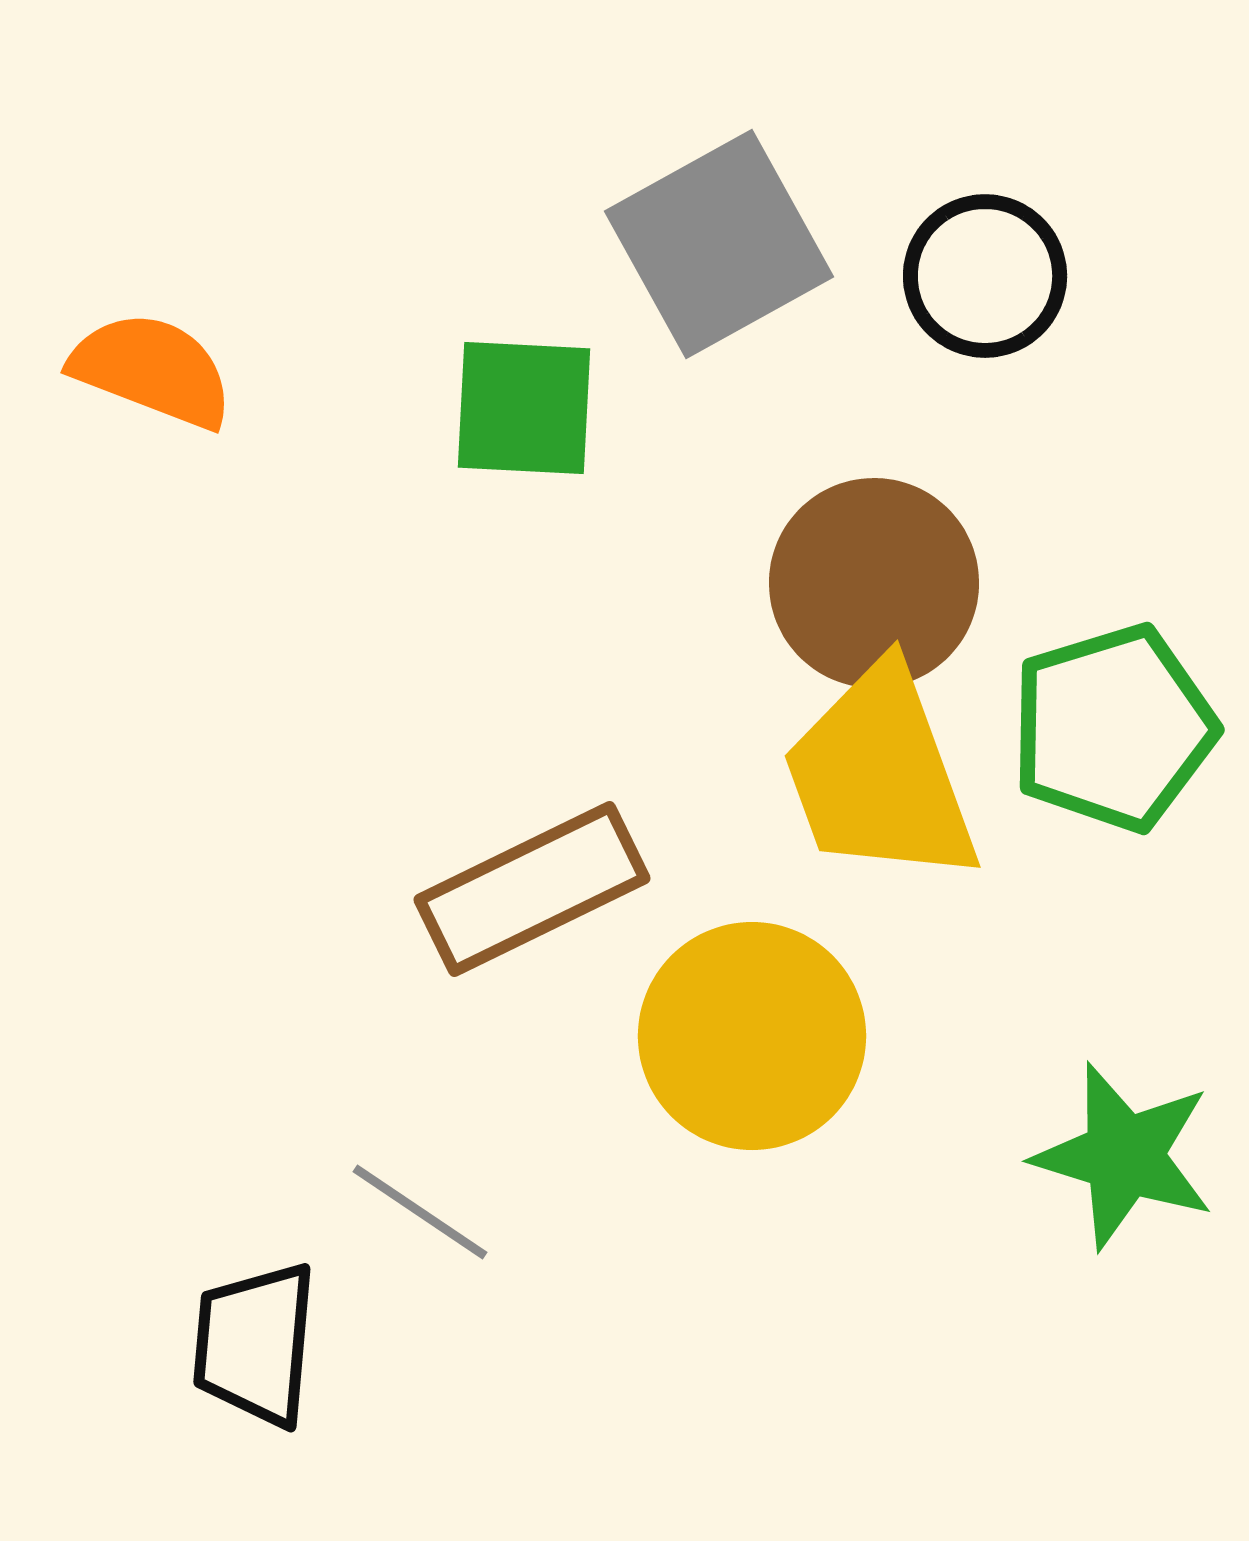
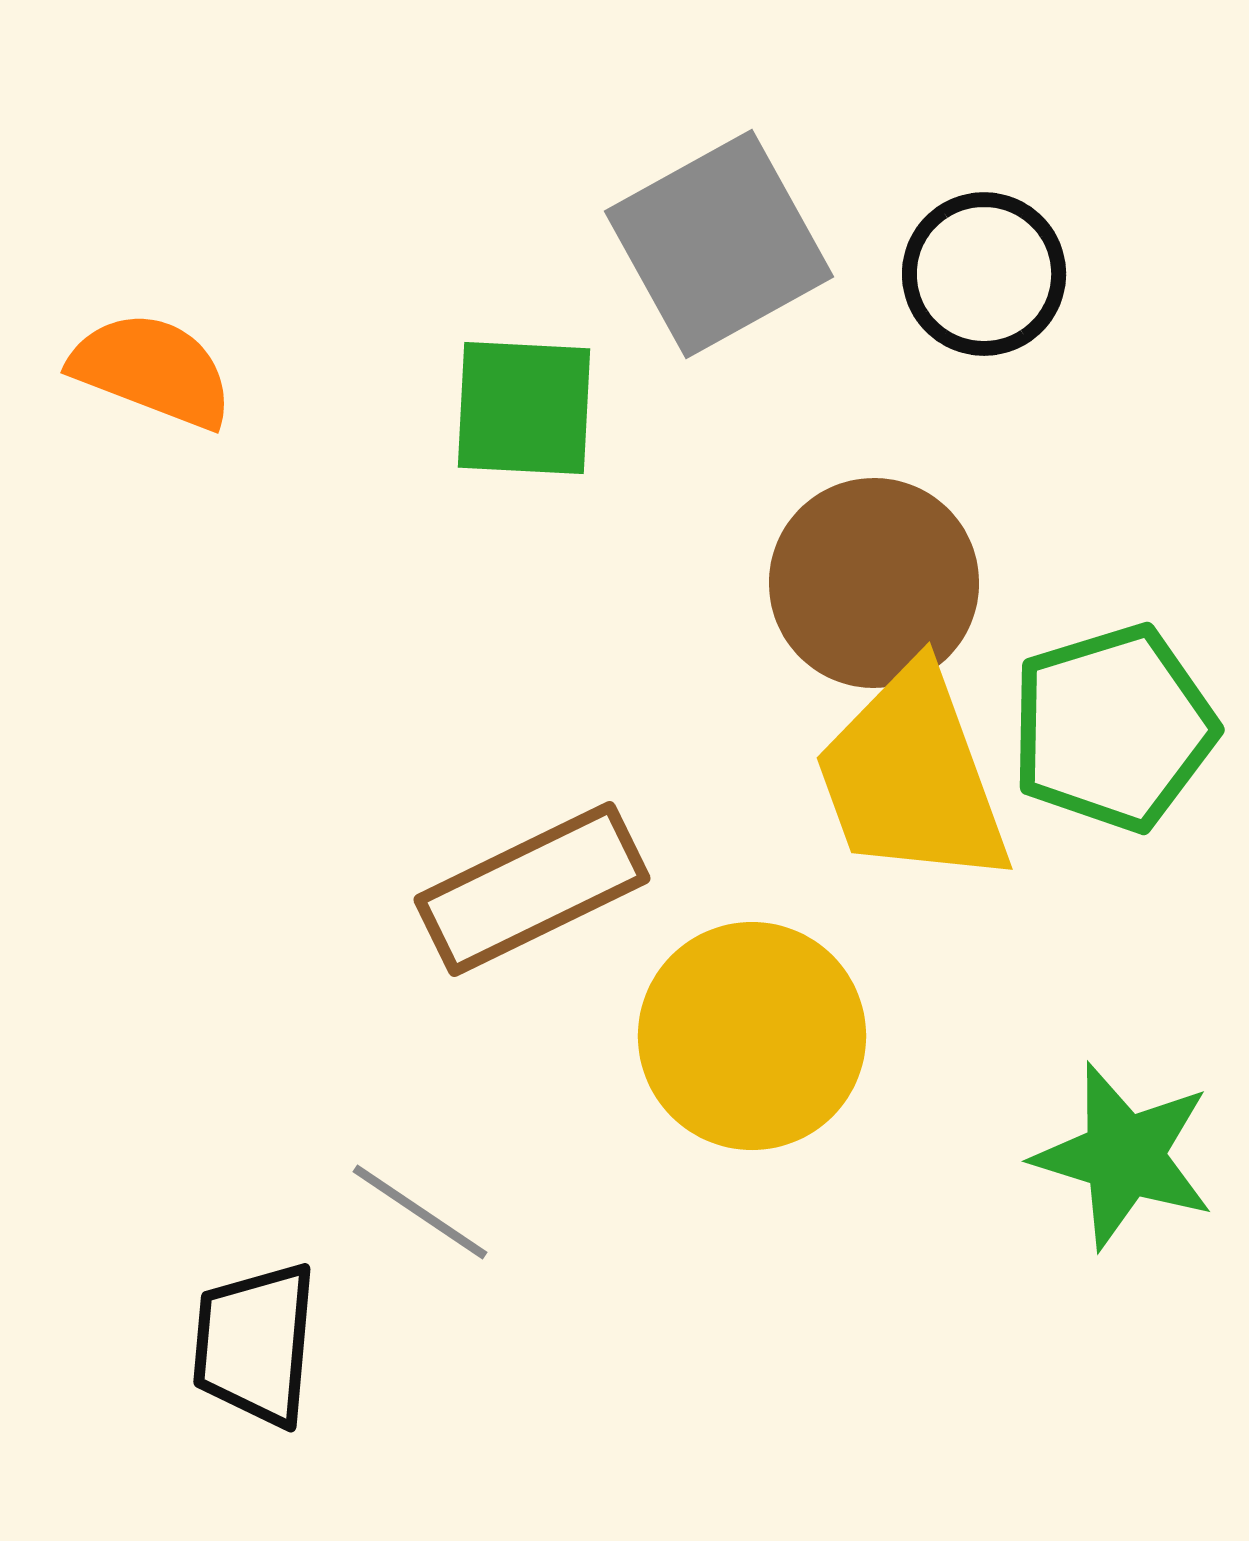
black circle: moved 1 px left, 2 px up
yellow trapezoid: moved 32 px right, 2 px down
